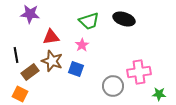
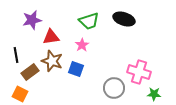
purple star: moved 2 px right, 6 px down; rotated 18 degrees counterclockwise
pink cross: rotated 25 degrees clockwise
gray circle: moved 1 px right, 2 px down
green star: moved 5 px left
